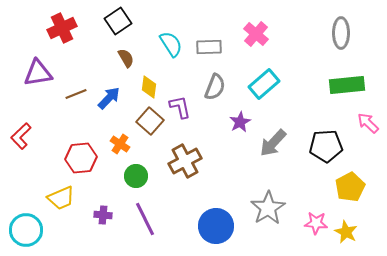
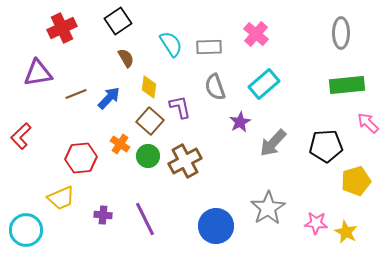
gray semicircle: rotated 140 degrees clockwise
green circle: moved 12 px right, 20 px up
yellow pentagon: moved 6 px right, 6 px up; rotated 12 degrees clockwise
